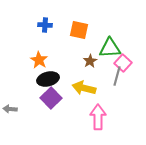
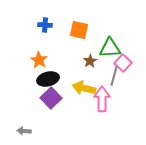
gray line: moved 3 px left
gray arrow: moved 14 px right, 22 px down
pink arrow: moved 4 px right, 18 px up
